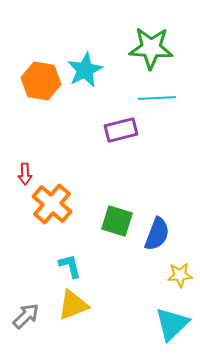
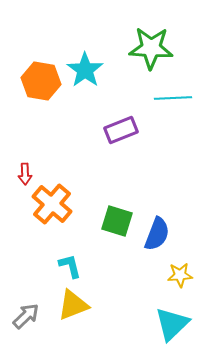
cyan star: rotated 9 degrees counterclockwise
cyan line: moved 16 px right
purple rectangle: rotated 8 degrees counterclockwise
